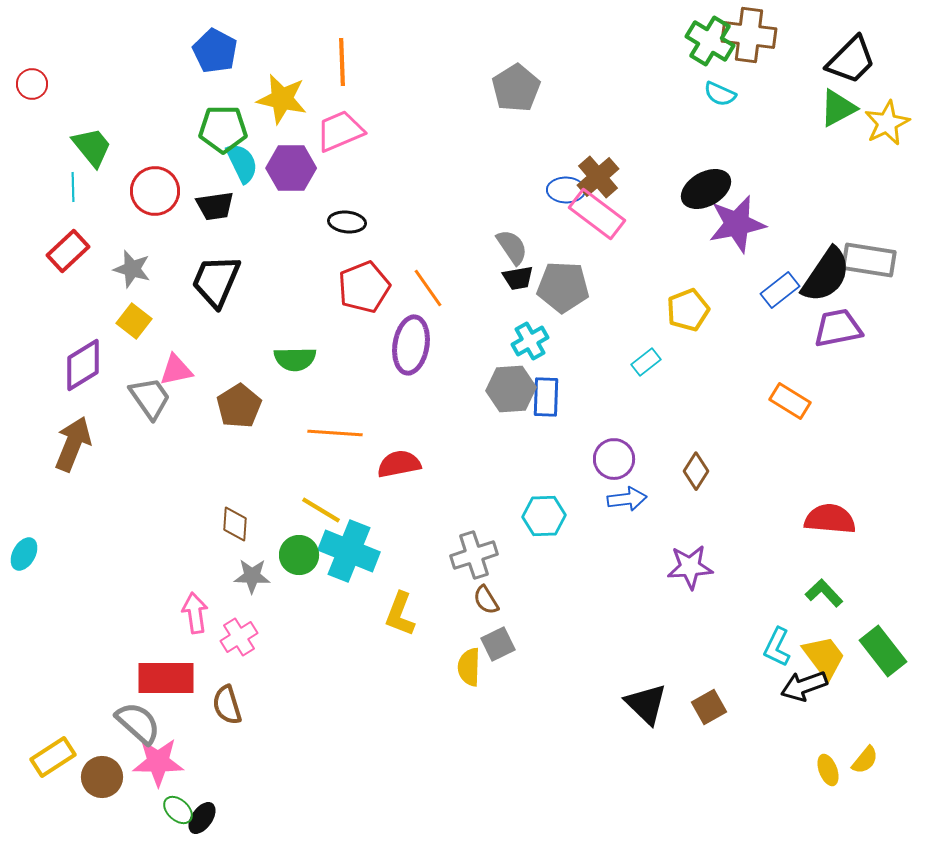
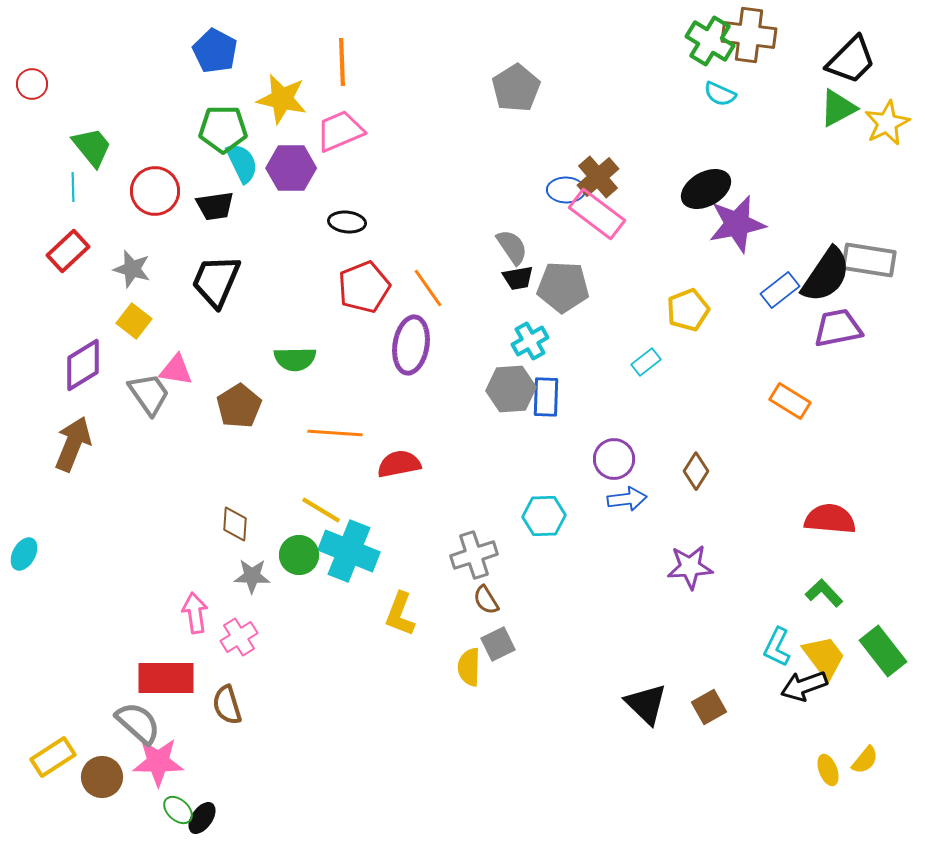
pink triangle at (176, 370): rotated 21 degrees clockwise
gray trapezoid at (150, 398): moved 1 px left, 4 px up
